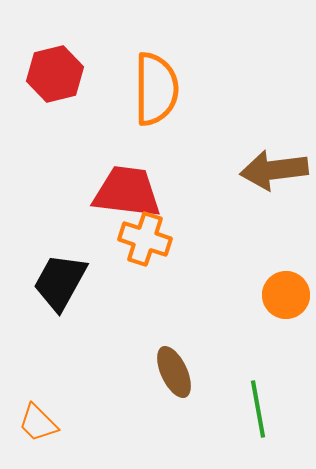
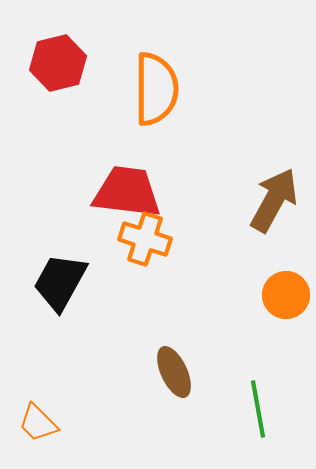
red hexagon: moved 3 px right, 11 px up
brown arrow: moved 30 px down; rotated 126 degrees clockwise
